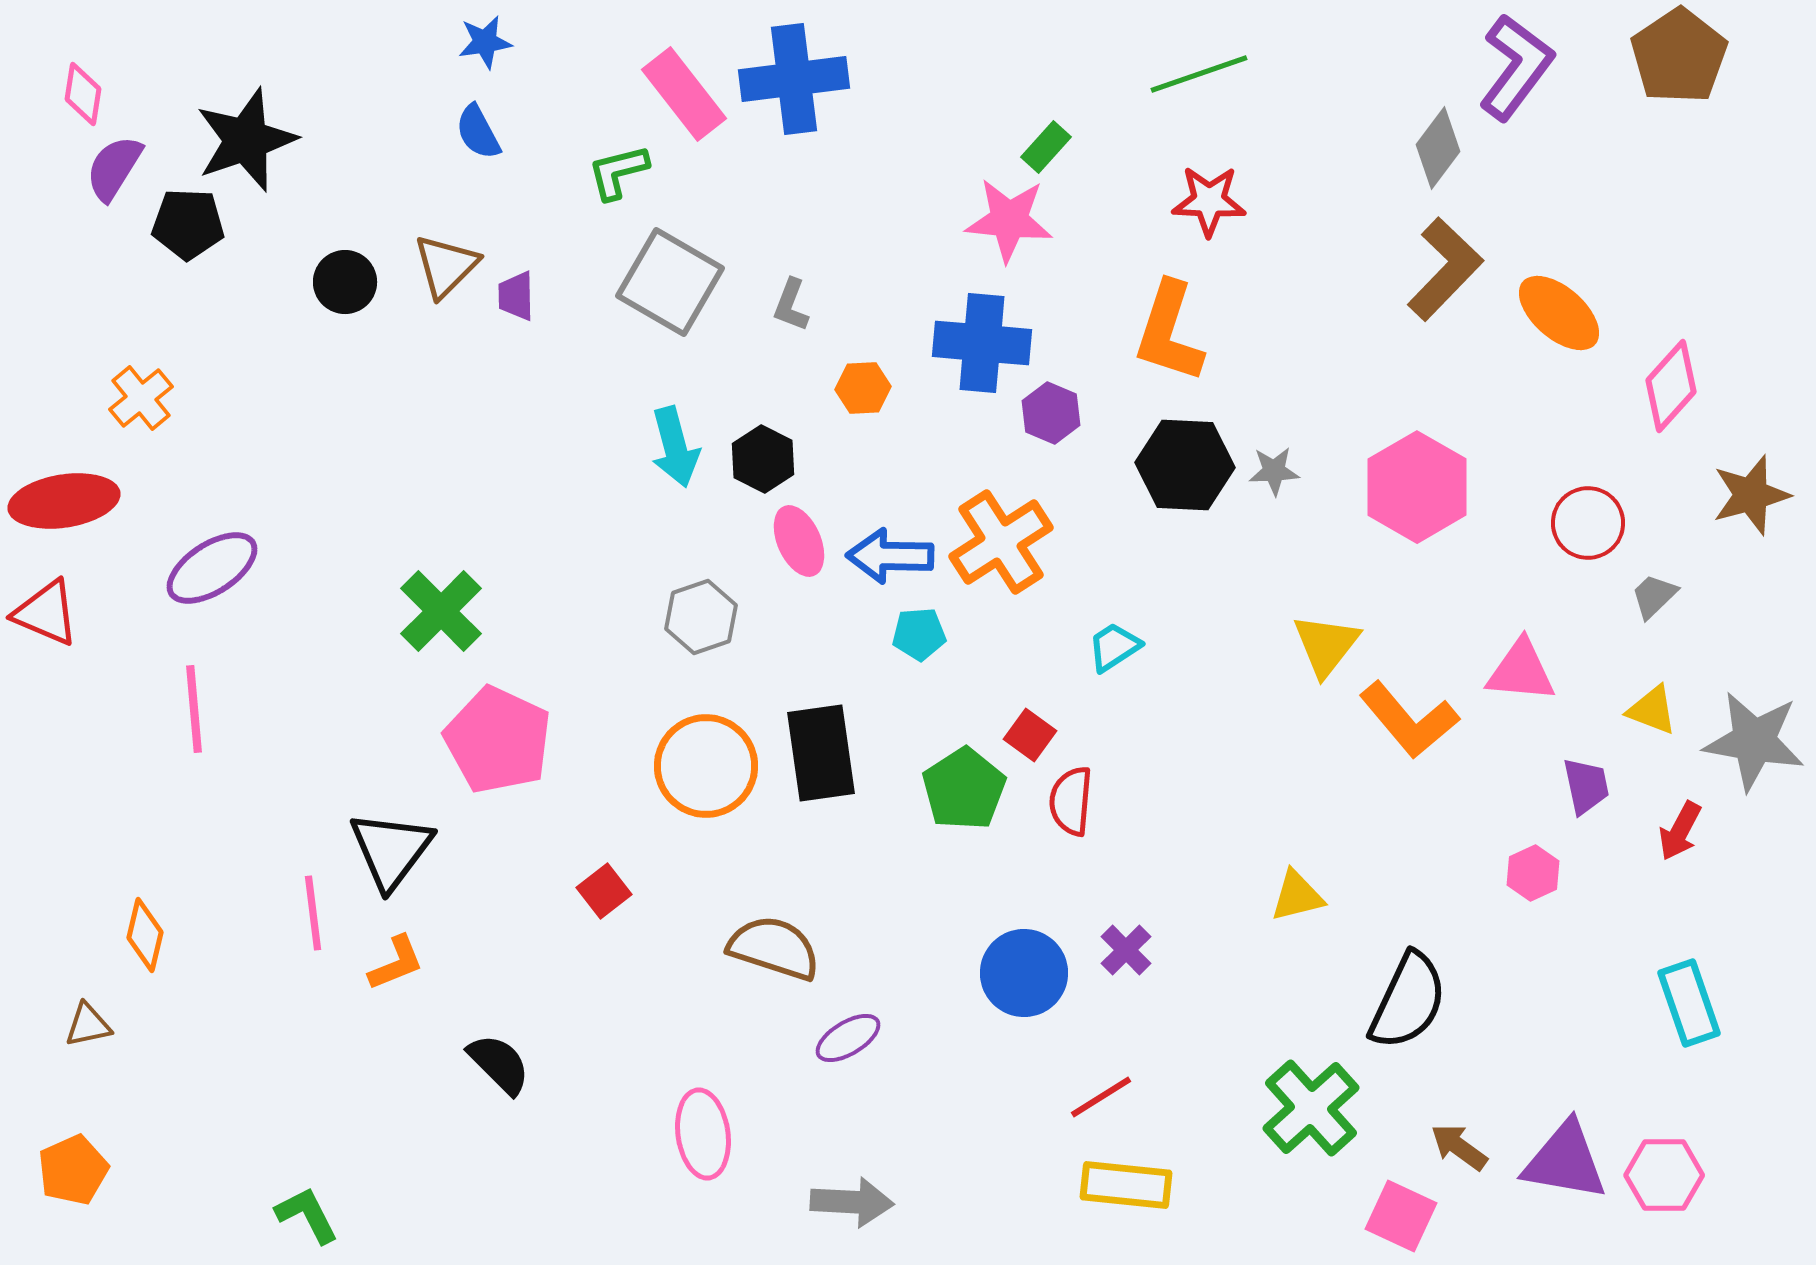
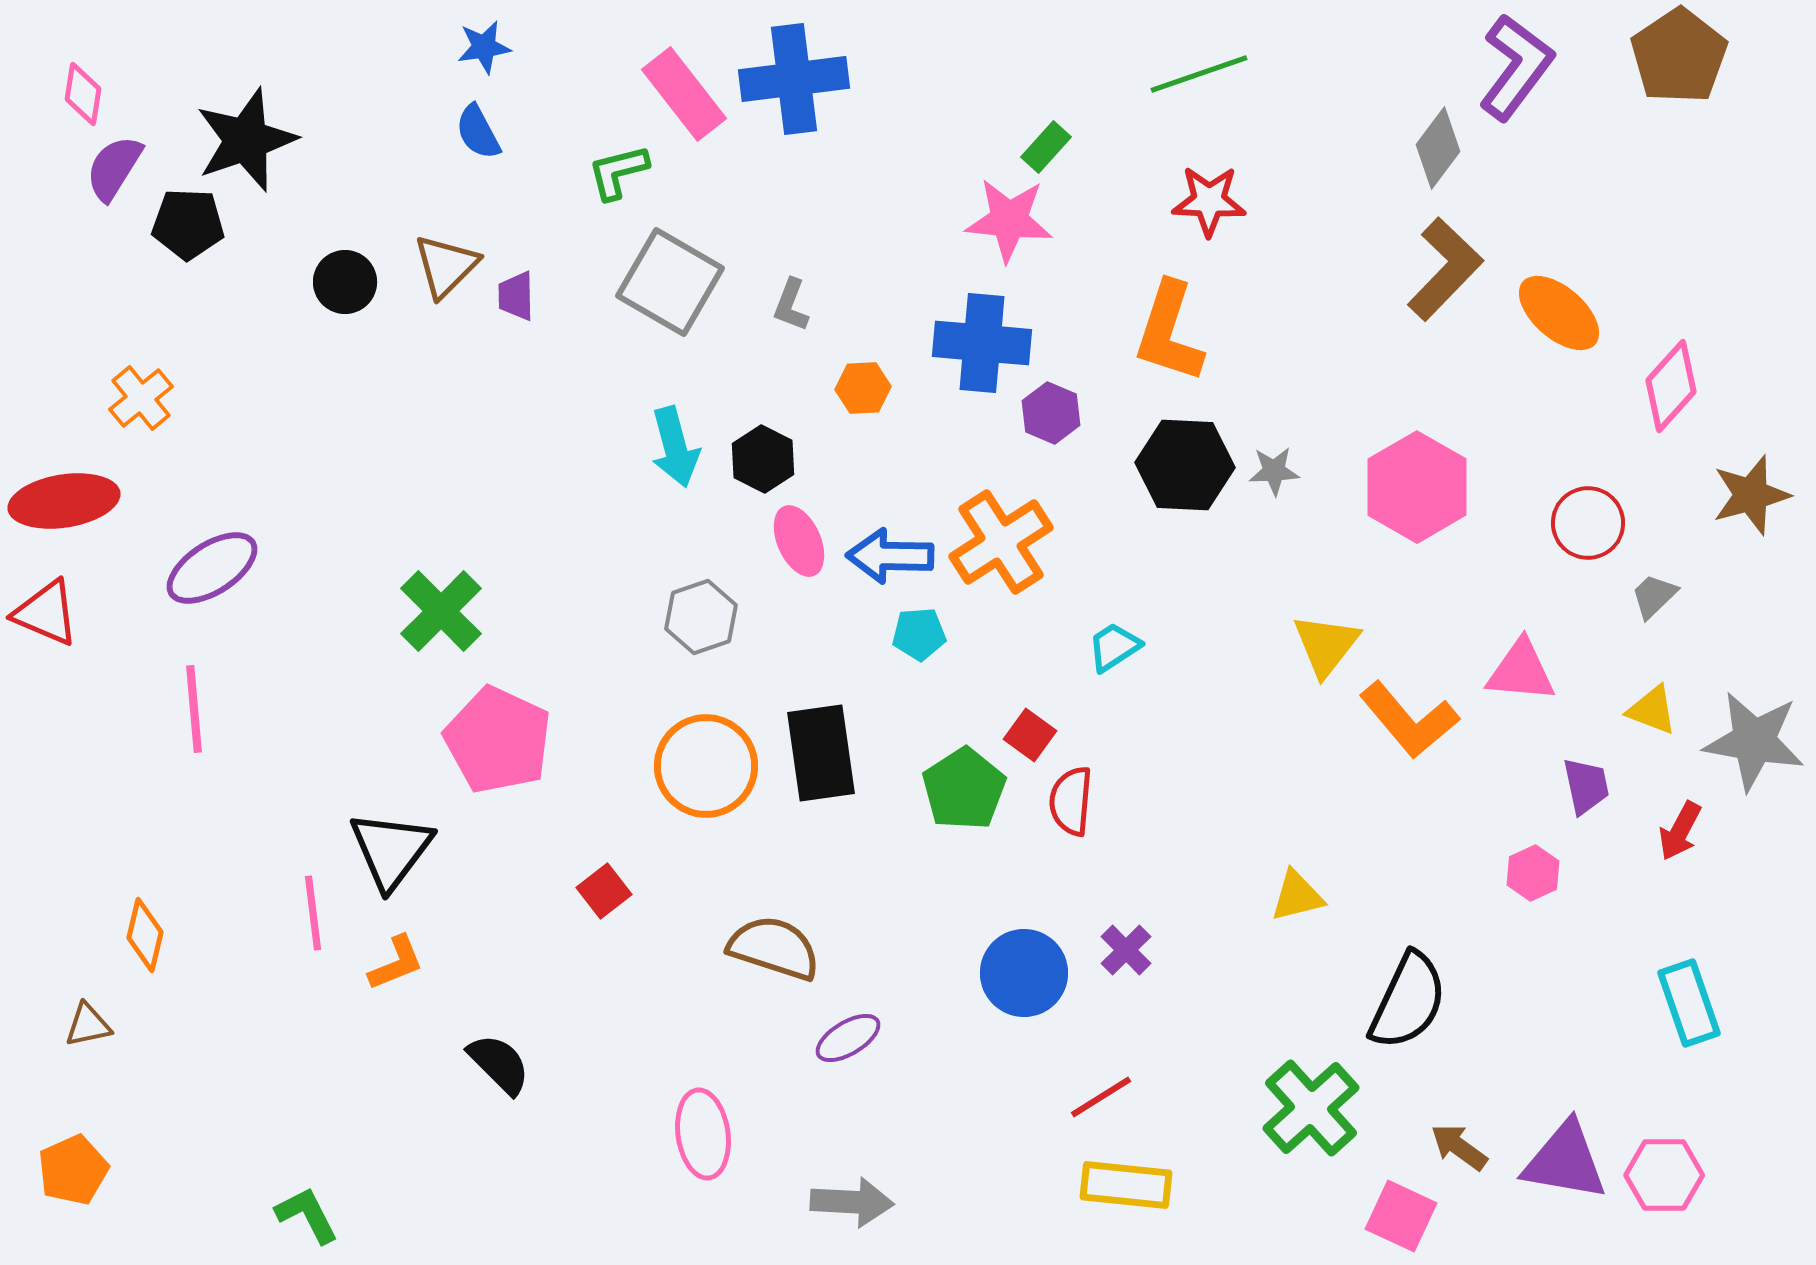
blue star at (485, 42): moved 1 px left, 5 px down
